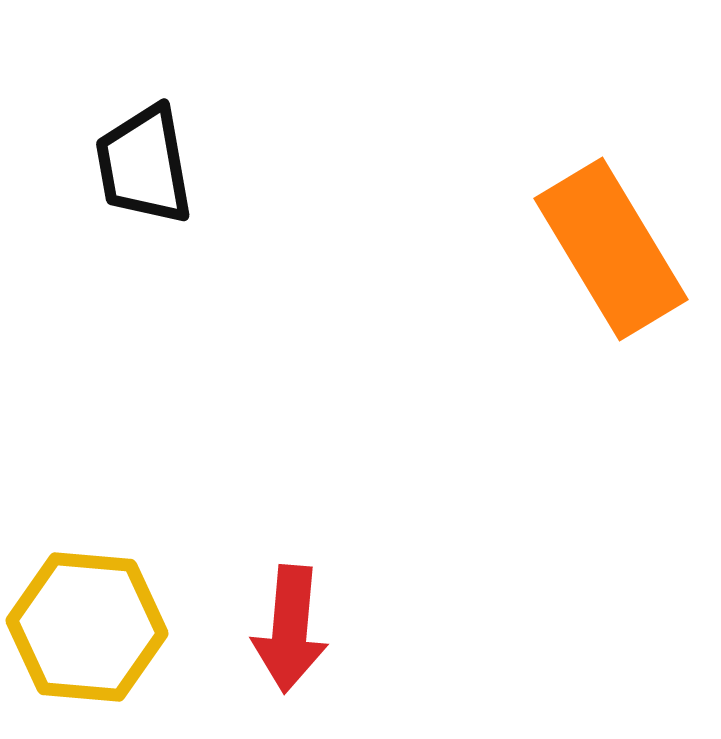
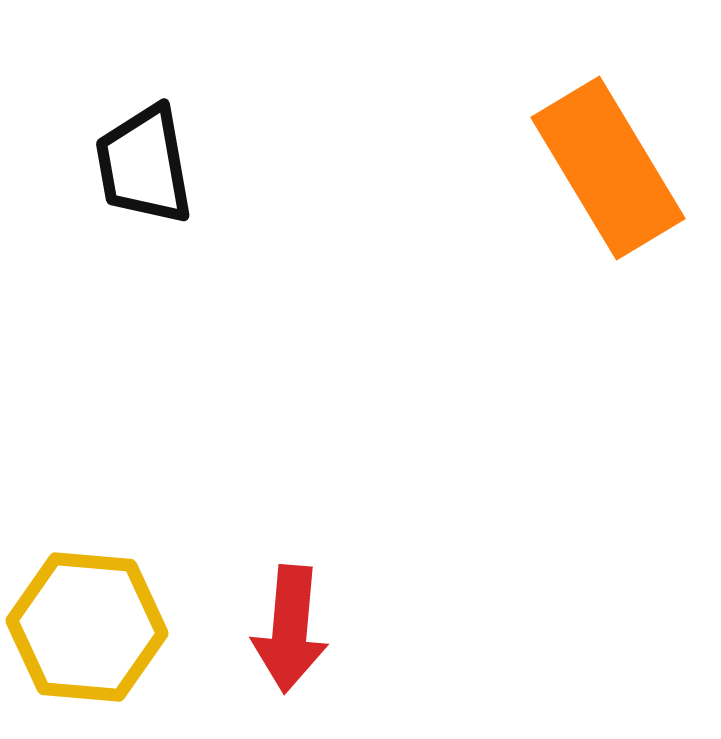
orange rectangle: moved 3 px left, 81 px up
